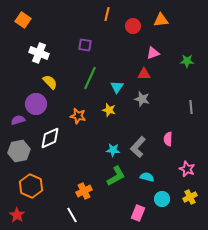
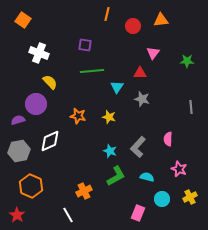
pink triangle: rotated 32 degrees counterclockwise
red triangle: moved 4 px left, 1 px up
green line: moved 2 px right, 7 px up; rotated 60 degrees clockwise
yellow star: moved 7 px down
white diamond: moved 3 px down
cyan star: moved 3 px left, 1 px down; rotated 16 degrees clockwise
pink star: moved 8 px left
white line: moved 4 px left
